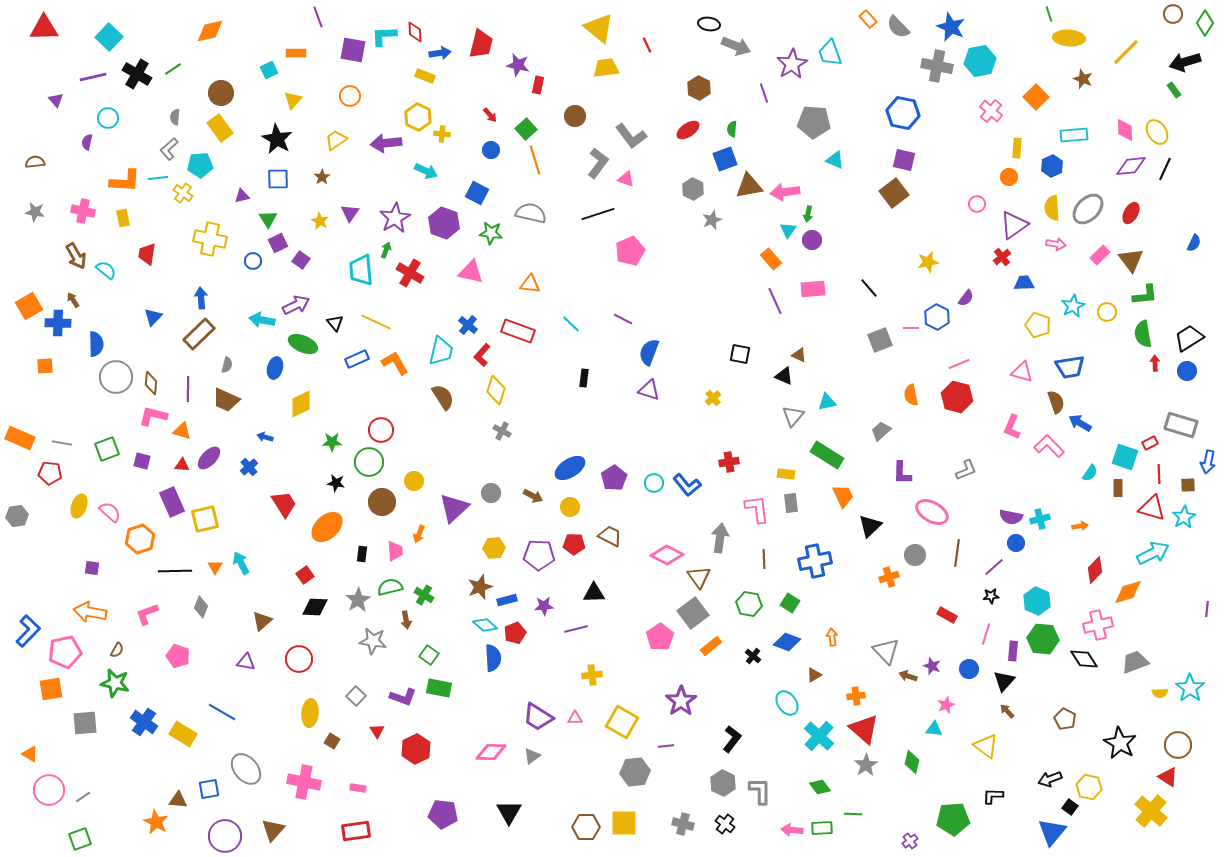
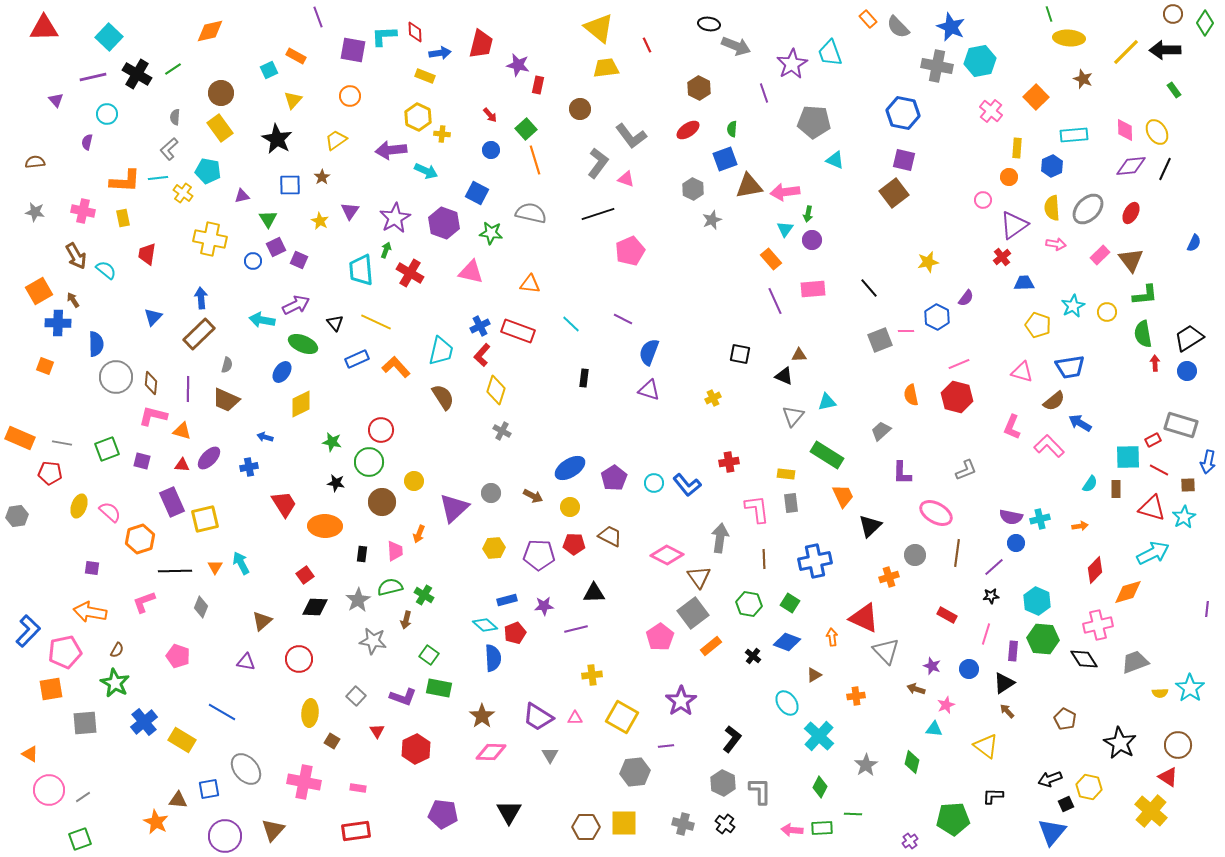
orange rectangle at (296, 53): moved 3 px down; rotated 30 degrees clockwise
black arrow at (1185, 62): moved 20 px left, 12 px up; rotated 16 degrees clockwise
brown circle at (575, 116): moved 5 px right, 7 px up
cyan circle at (108, 118): moved 1 px left, 4 px up
purple arrow at (386, 143): moved 5 px right, 7 px down
cyan pentagon at (200, 165): moved 8 px right, 6 px down; rotated 15 degrees clockwise
blue square at (278, 179): moved 12 px right, 6 px down
pink circle at (977, 204): moved 6 px right, 4 px up
purple triangle at (350, 213): moved 2 px up
cyan triangle at (788, 230): moved 3 px left, 1 px up
purple square at (278, 243): moved 2 px left, 4 px down
purple square at (301, 260): moved 2 px left; rotated 12 degrees counterclockwise
orange square at (29, 306): moved 10 px right, 15 px up
blue cross at (468, 325): moved 12 px right, 1 px down; rotated 24 degrees clockwise
pink line at (911, 328): moved 5 px left, 3 px down
brown triangle at (799, 355): rotated 28 degrees counterclockwise
orange L-shape at (395, 363): moved 1 px right, 4 px down; rotated 12 degrees counterclockwise
orange square at (45, 366): rotated 24 degrees clockwise
blue ellipse at (275, 368): moved 7 px right, 4 px down; rotated 20 degrees clockwise
yellow cross at (713, 398): rotated 14 degrees clockwise
brown semicircle at (1056, 402): moved 2 px left, 1 px up; rotated 70 degrees clockwise
green star at (332, 442): rotated 12 degrees clockwise
red rectangle at (1150, 443): moved 3 px right, 3 px up
cyan square at (1125, 457): moved 3 px right; rotated 20 degrees counterclockwise
blue cross at (249, 467): rotated 30 degrees clockwise
cyan semicircle at (1090, 473): moved 11 px down
red line at (1159, 474): moved 4 px up; rotated 60 degrees counterclockwise
brown rectangle at (1118, 488): moved 2 px left, 1 px down
pink ellipse at (932, 512): moved 4 px right, 1 px down
orange ellipse at (327, 527): moved 2 px left, 1 px up; rotated 44 degrees clockwise
brown star at (480, 587): moved 2 px right, 129 px down; rotated 15 degrees counterclockwise
pink L-shape at (147, 614): moved 3 px left, 12 px up
brown arrow at (406, 620): rotated 24 degrees clockwise
brown arrow at (908, 676): moved 8 px right, 13 px down
black triangle at (1004, 681): moved 2 px down; rotated 15 degrees clockwise
green star at (115, 683): rotated 16 degrees clockwise
blue cross at (144, 722): rotated 16 degrees clockwise
yellow square at (622, 722): moved 5 px up
red triangle at (864, 729): moved 111 px up; rotated 16 degrees counterclockwise
yellow rectangle at (183, 734): moved 1 px left, 6 px down
gray triangle at (532, 756): moved 18 px right, 1 px up; rotated 24 degrees counterclockwise
green diamond at (820, 787): rotated 65 degrees clockwise
black square at (1070, 807): moved 4 px left, 3 px up; rotated 28 degrees clockwise
